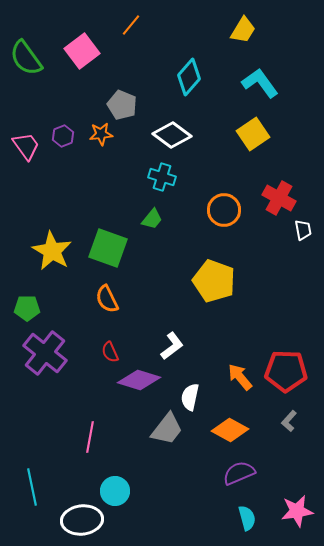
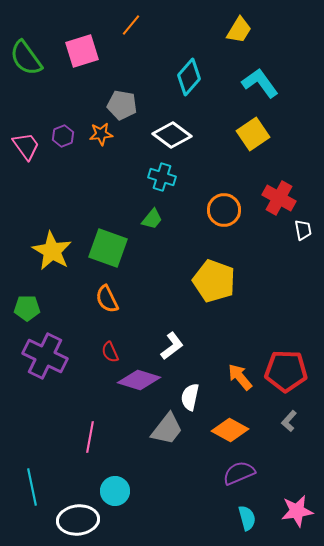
yellow trapezoid: moved 4 px left
pink square: rotated 20 degrees clockwise
gray pentagon: rotated 12 degrees counterclockwise
purple cross: moved 3 px down; rotated 12 degrees counterclockwise
white ellipse: moved 4 px left
